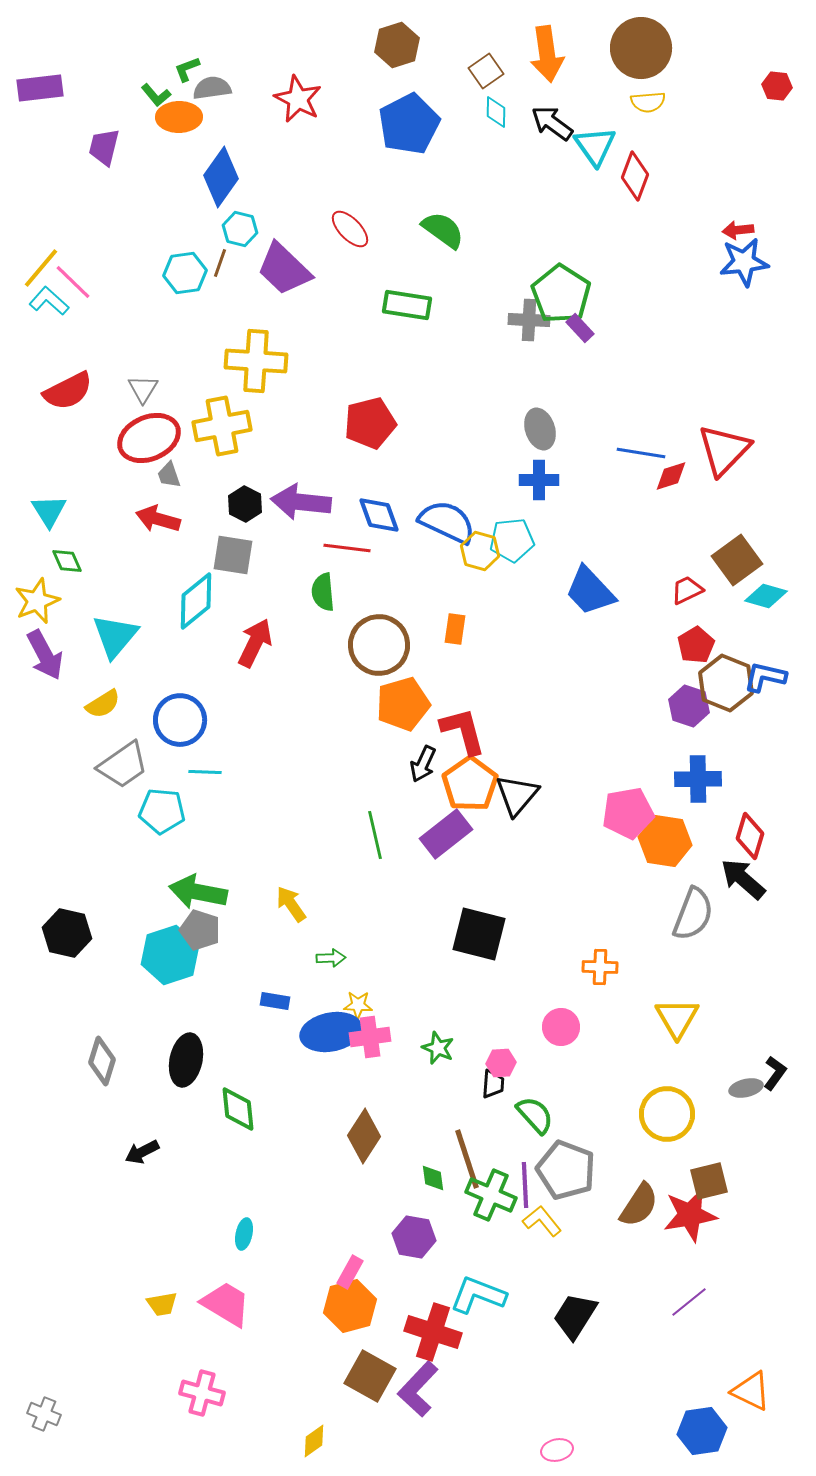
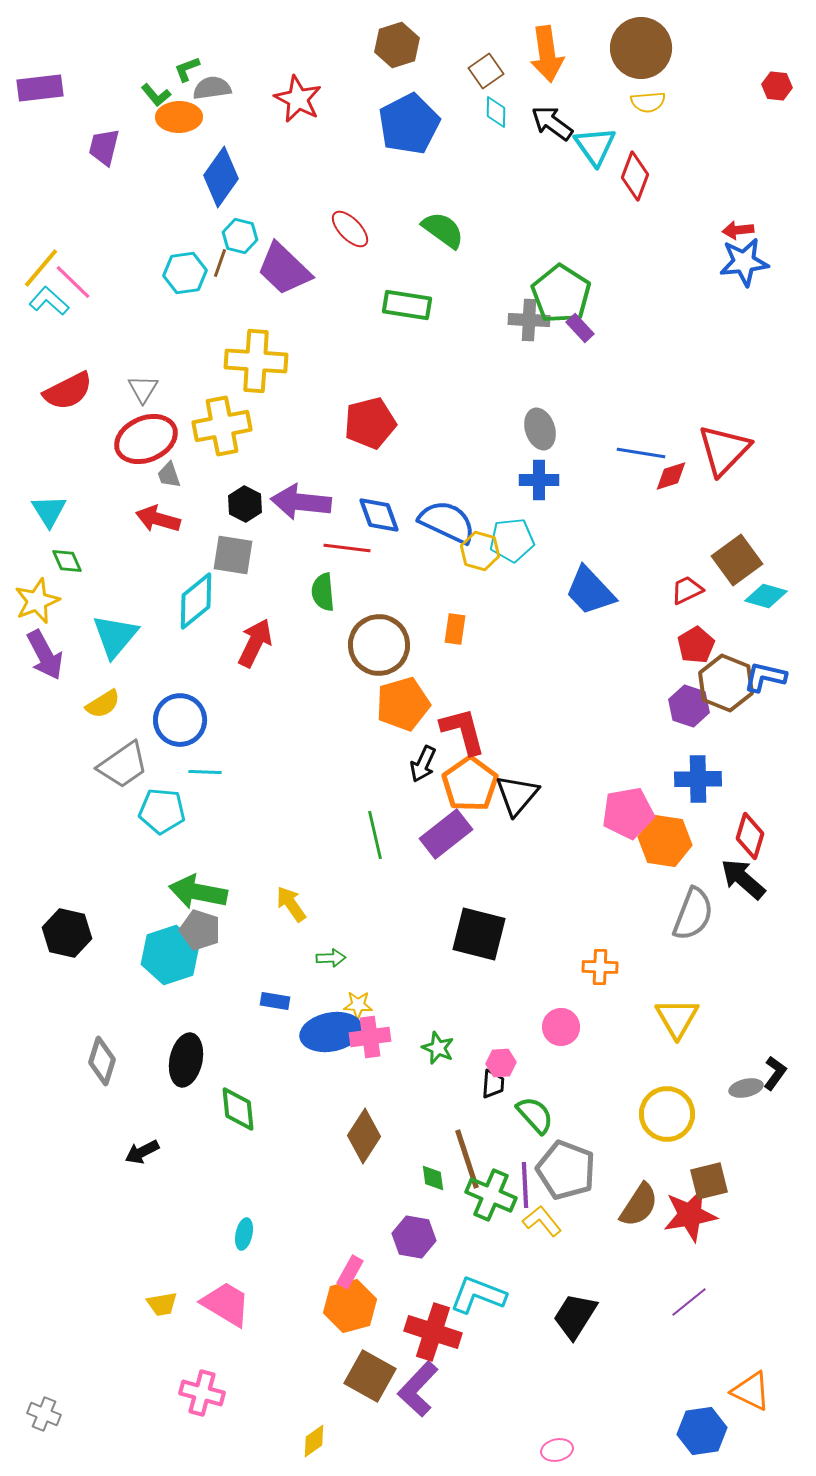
cyan hexagon at (240, 229): moved 7 px down
red ellipse at (149, 438): moved 3 px left, 1 px down
